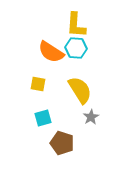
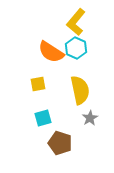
yellow L-shape: moved 3 px up; rotated 36 degrees clockwise
cyan hexagon: rotated 20 degrees clockwise
yellow square: rotated 21 degrees counterclockwise
yellow semicircle: rotated 20 degrees clockwise
gray star: moved 1 px left, 1 px down
brown pentagon: moved 2 px left
